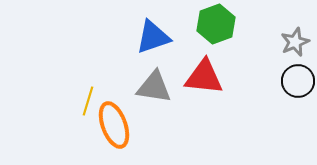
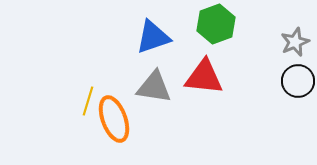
orange ellipse: moved 6 px up
